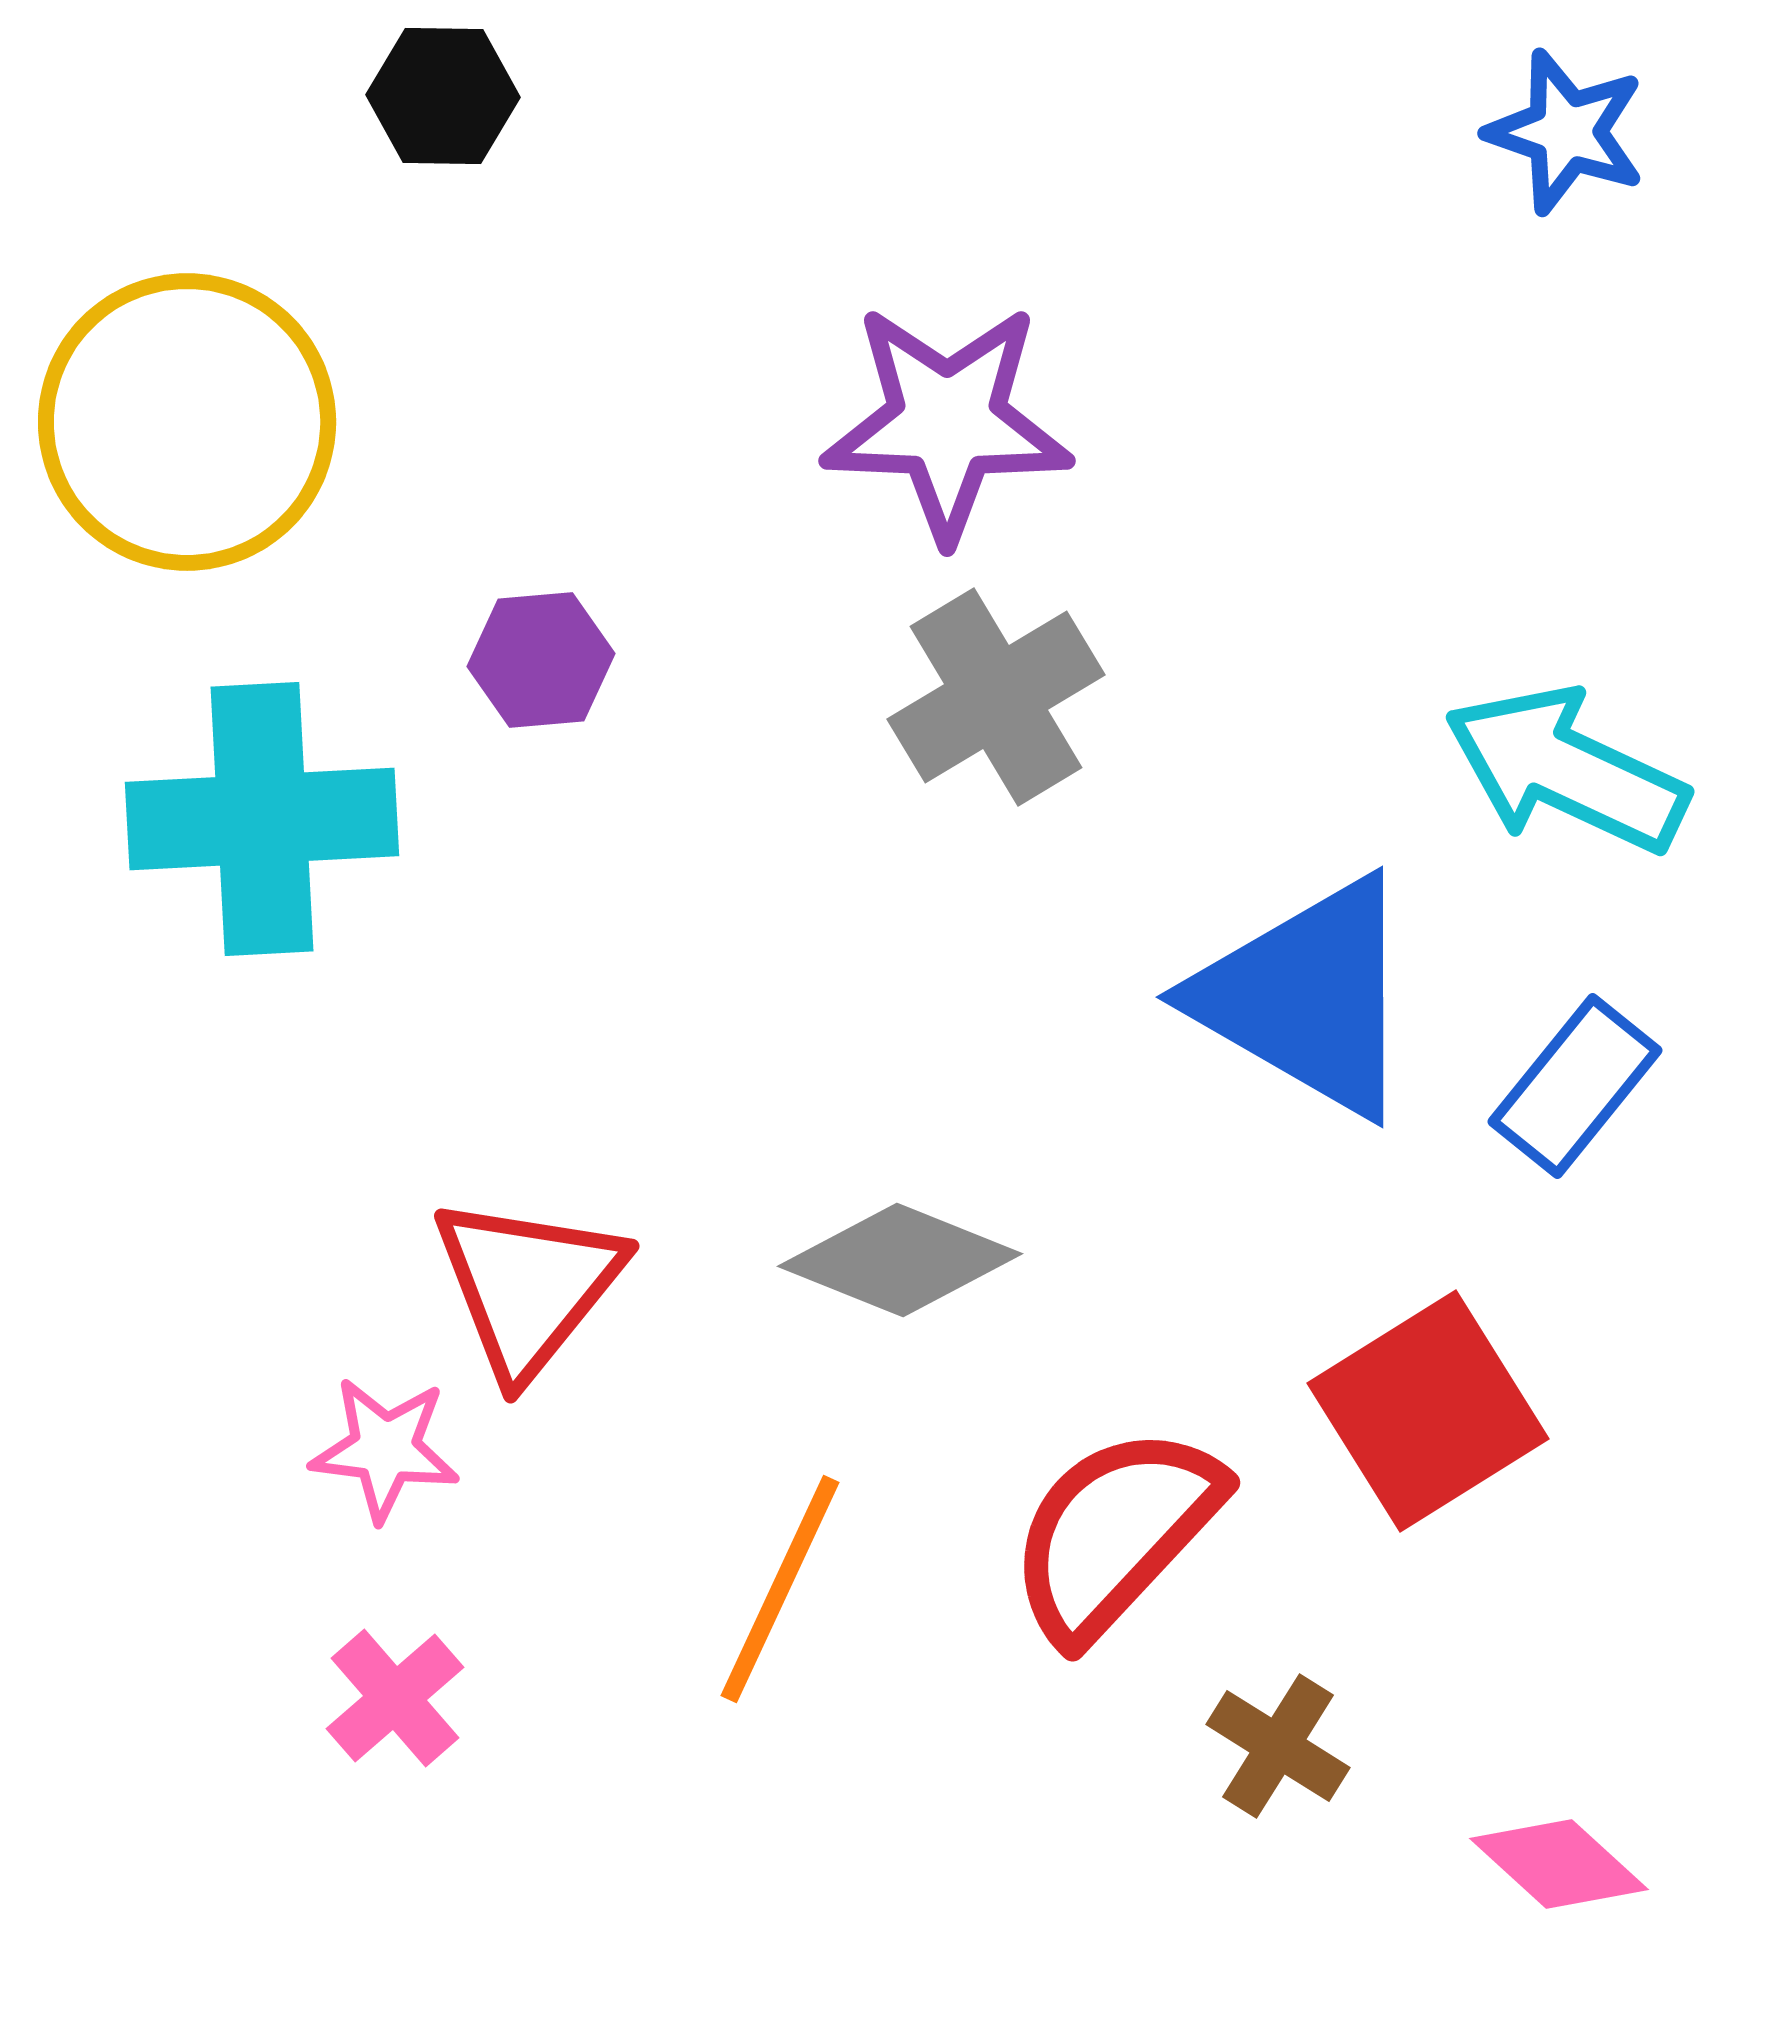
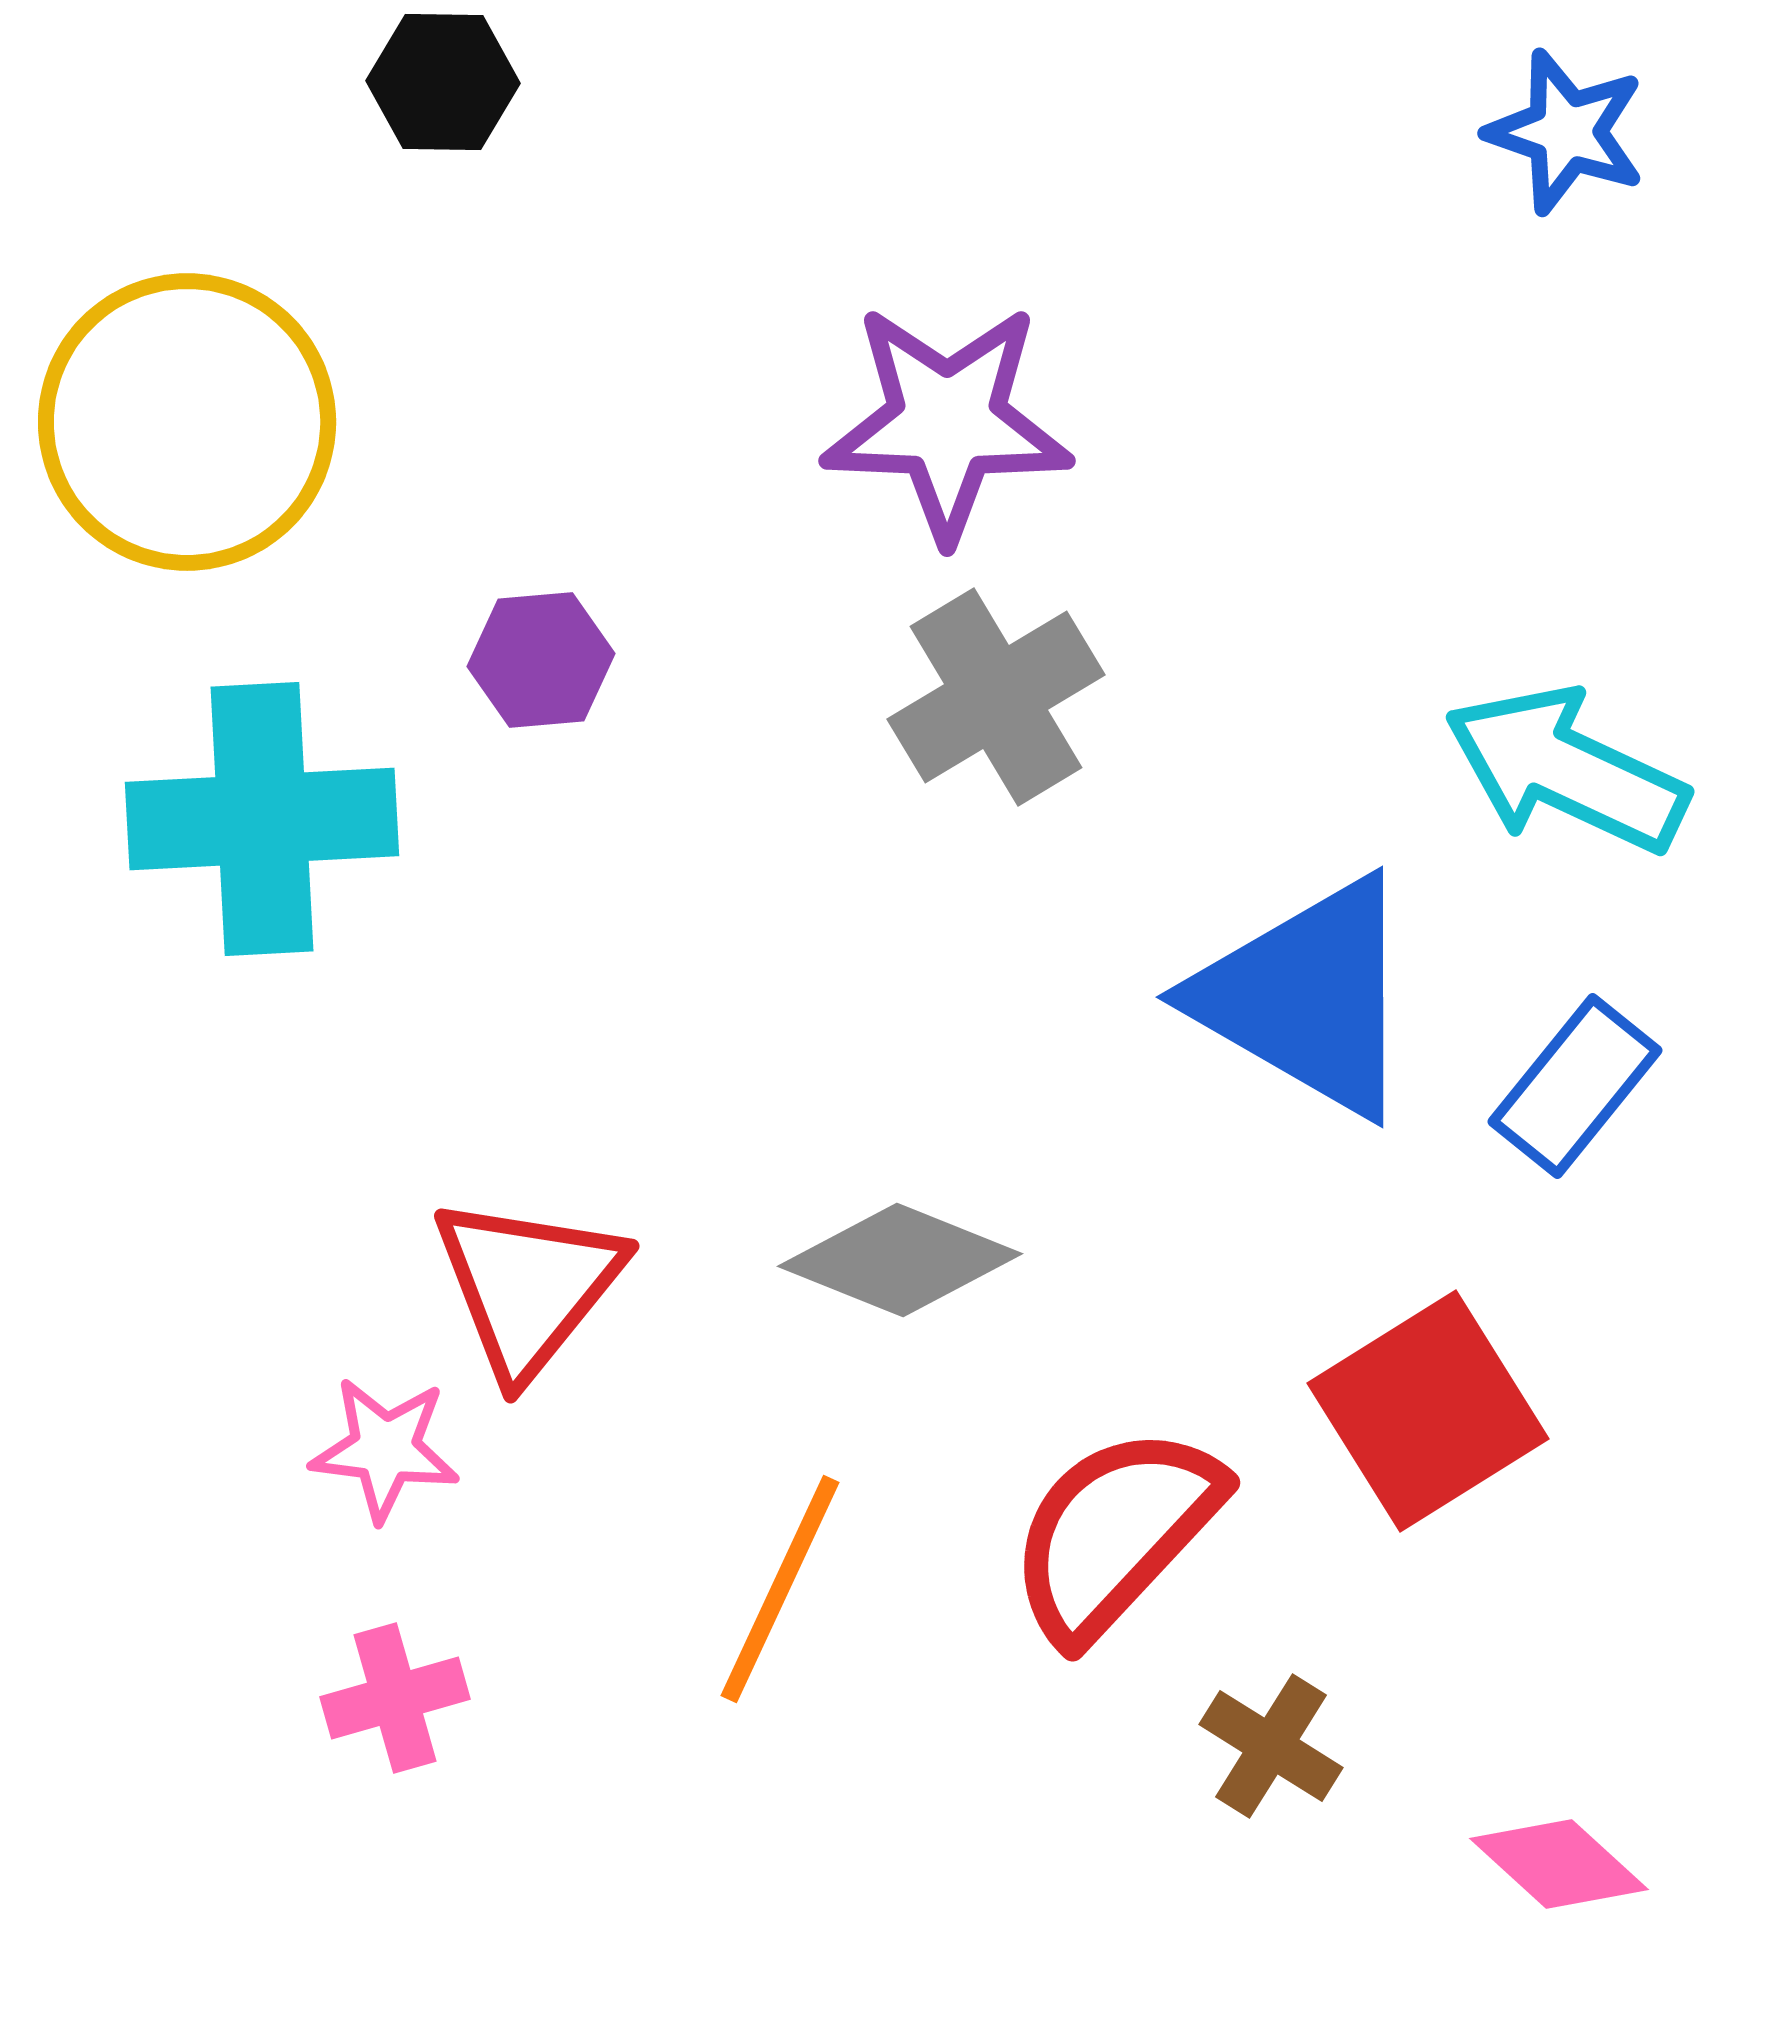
black hexagon: moved 14 px up
pink cross: rotated 25 degrees clockwise
brown cross: moved 7 px left
